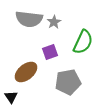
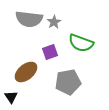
green semicircle: moved 2 px left, 1 px down; rotated 85 degrees clockwise
